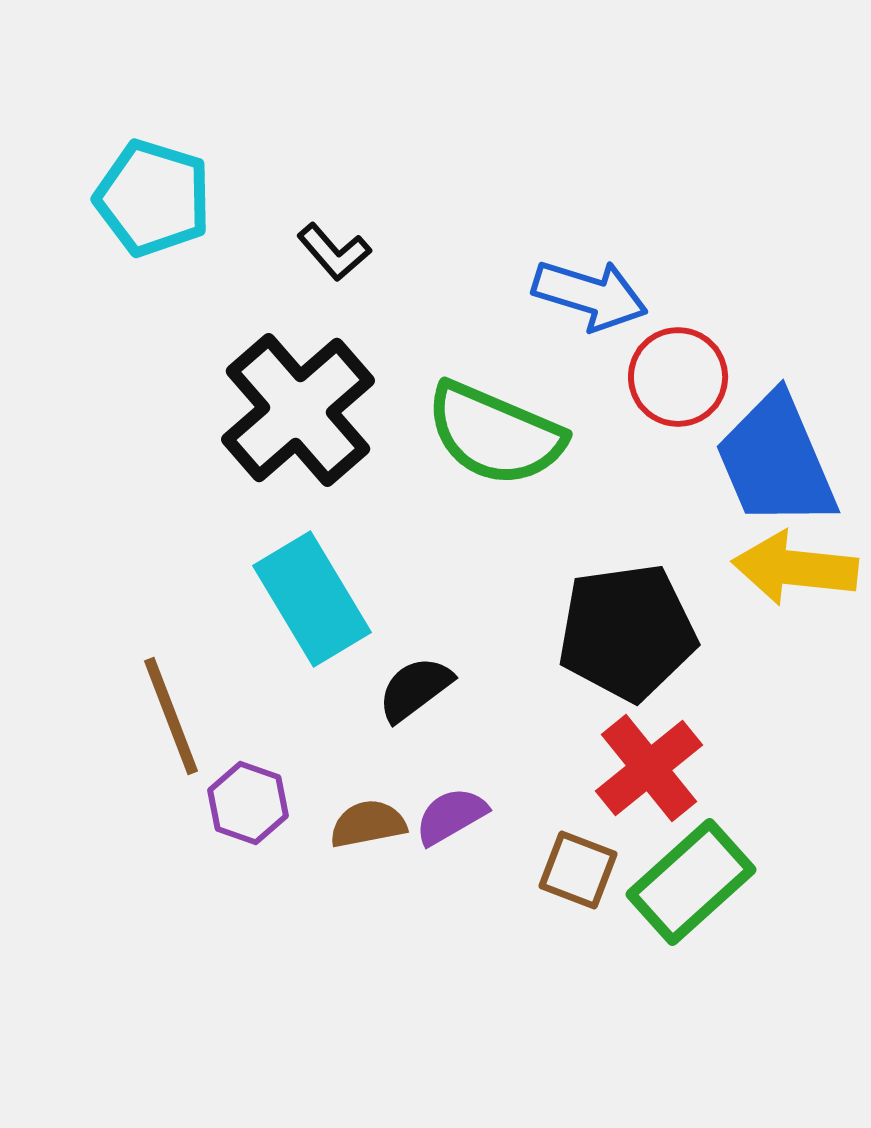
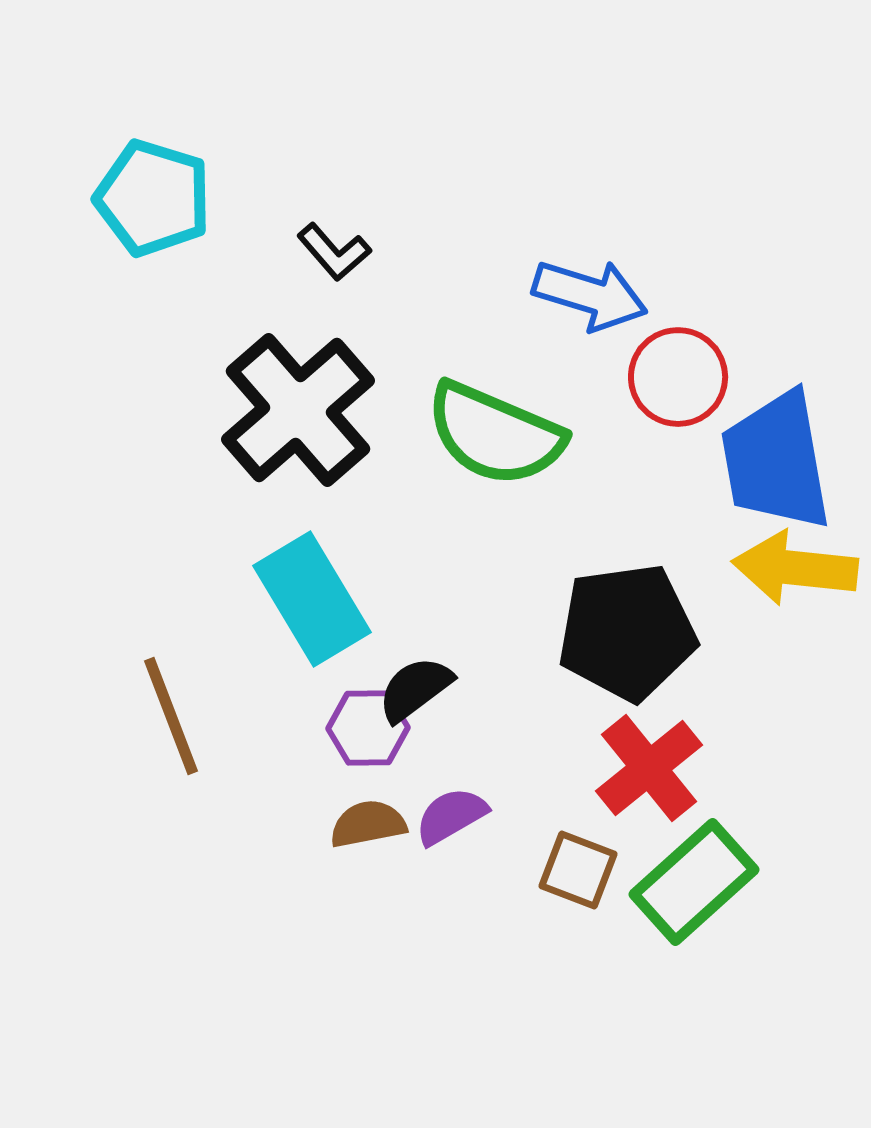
blue trapezoid: rotated 13 degrees clockwise
purple hexagon: moved 120 px right, 75 px up; rotated 20 degrees counterclockwise
green rectangle: moved 3 px right
